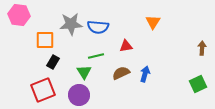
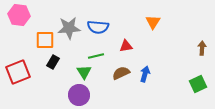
gray star: moved 2 px left, 4 px down
red square: moved 25 px left, 18 px up
